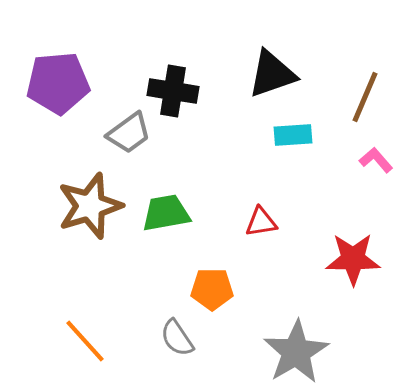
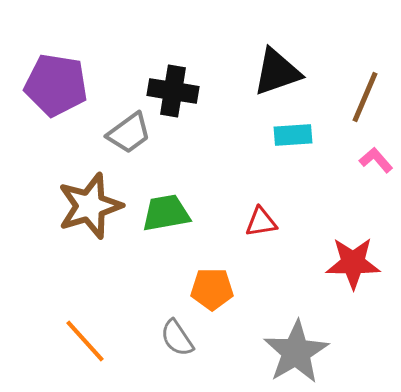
black triangle: moved 5 px right, 2 px up
purple pentagon: moved 2 px left, 2 px down; rotated 14 degrees clockwise
red star: moved 4 px down
